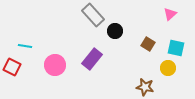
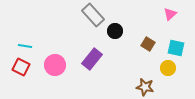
red square: moved 9 px right
